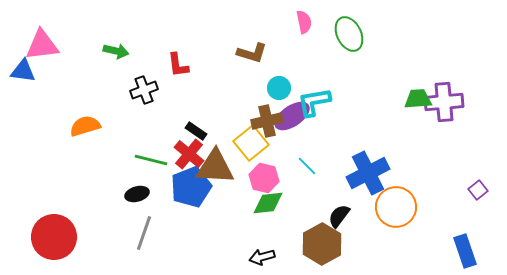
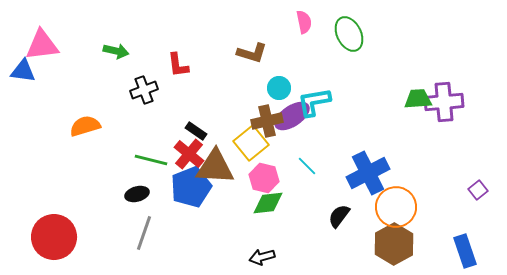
brown hexagon: moved 72 px right
